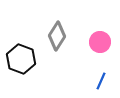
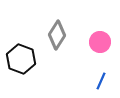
gray diamond: moved 1 px up
